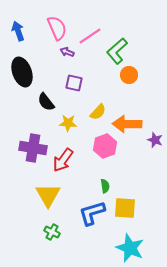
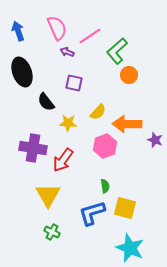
yellow square: rotated 10 degrees clockwise
